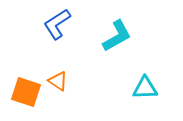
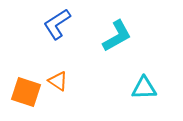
cyan triangle: moved 1 px left
